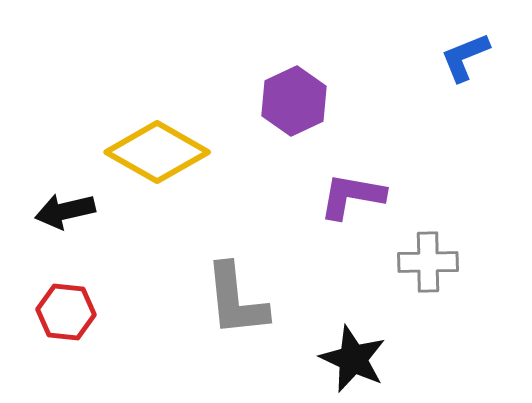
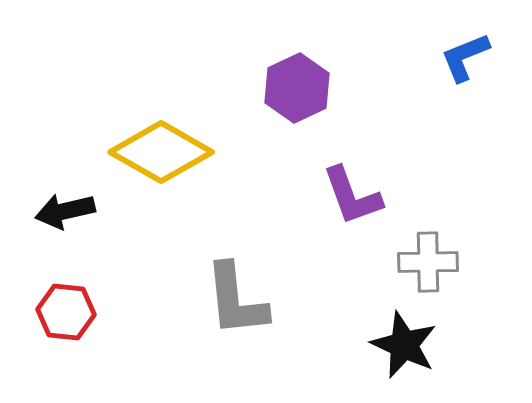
purple hexagon: moved 3 px right, 13 px up
yellow diamond: moved 4 px right
purple L-shape: rotated 120 degrees counterclockwise
black star: moved 51 px right, 14 px up
